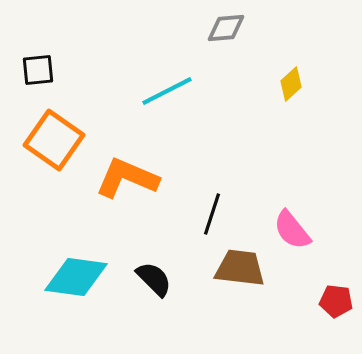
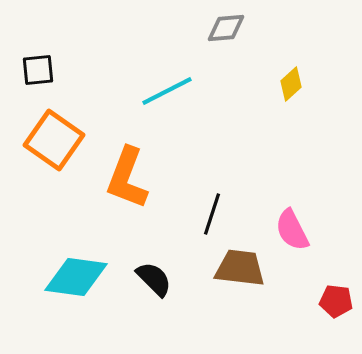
orange L-shape: rotated 92 degrees counterclockwise
pink semicircle: rotated 12 degrees clockwise
